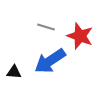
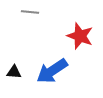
gray line: moved 16 px left, 15 px up; rotated 12 degrees counterclockwise
blue arrow: moved 2 px right, 10 px down
